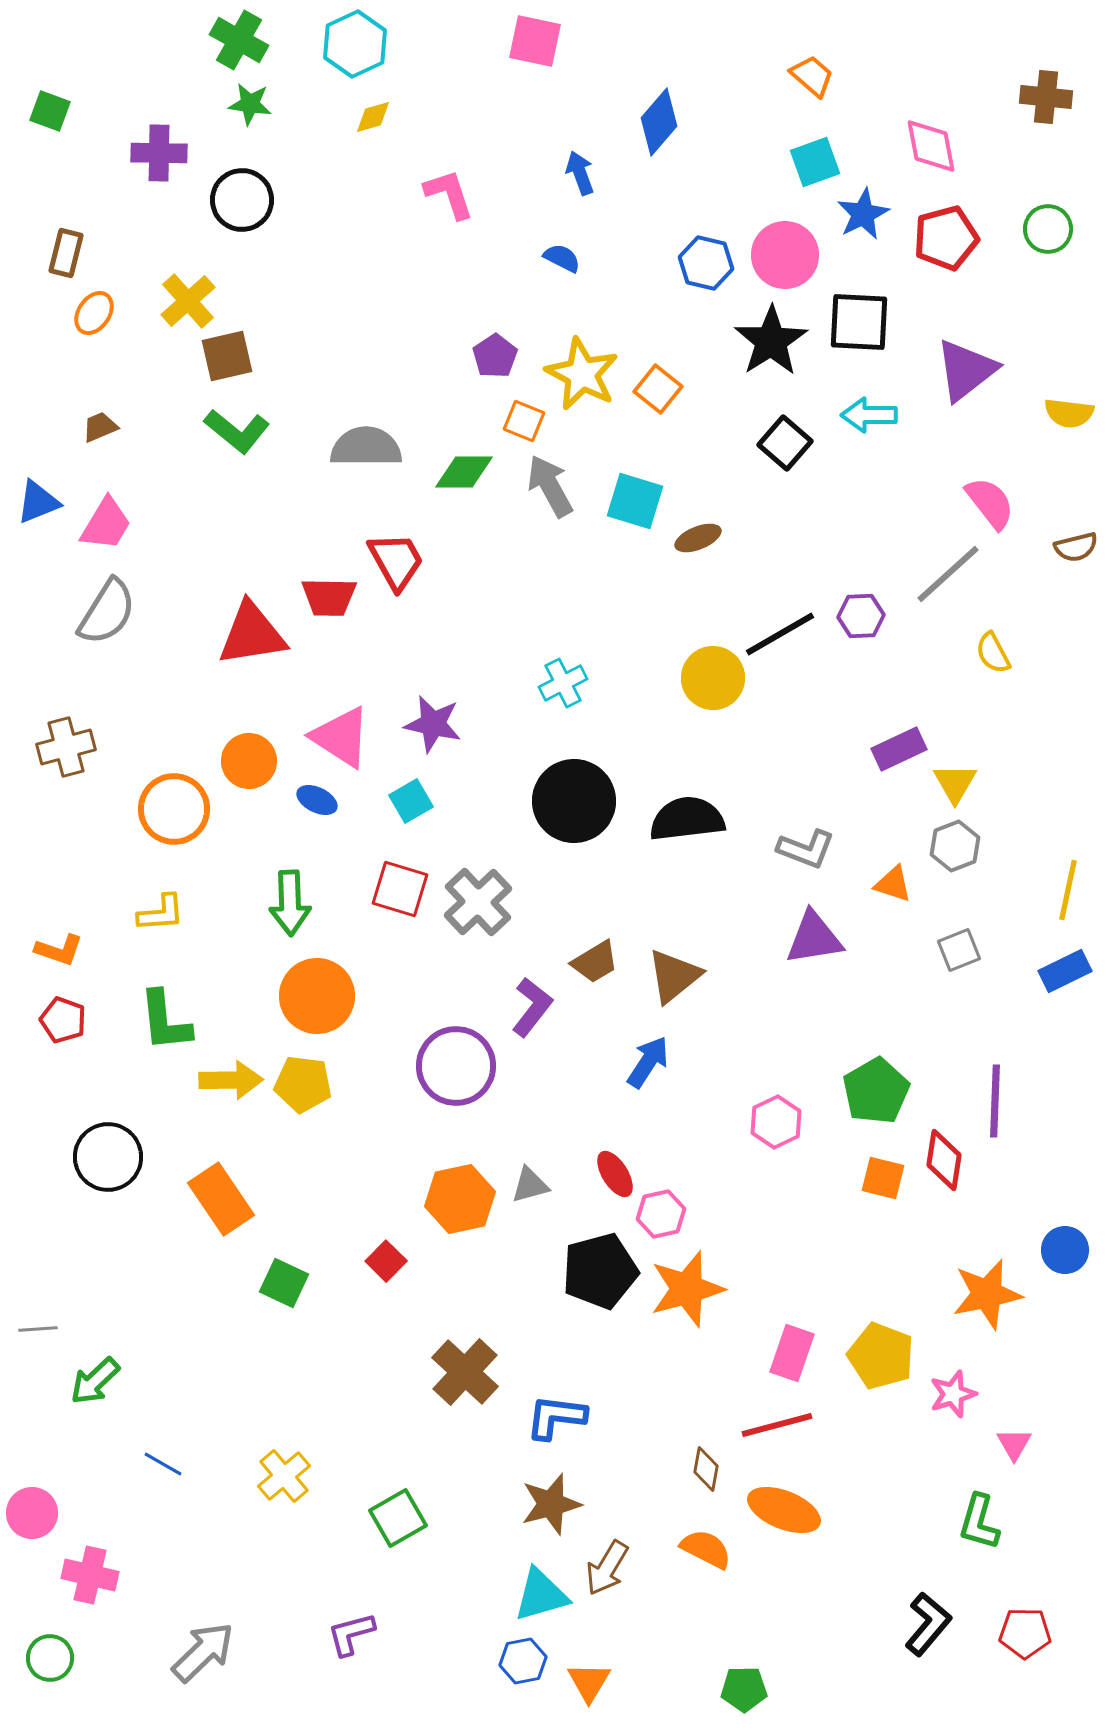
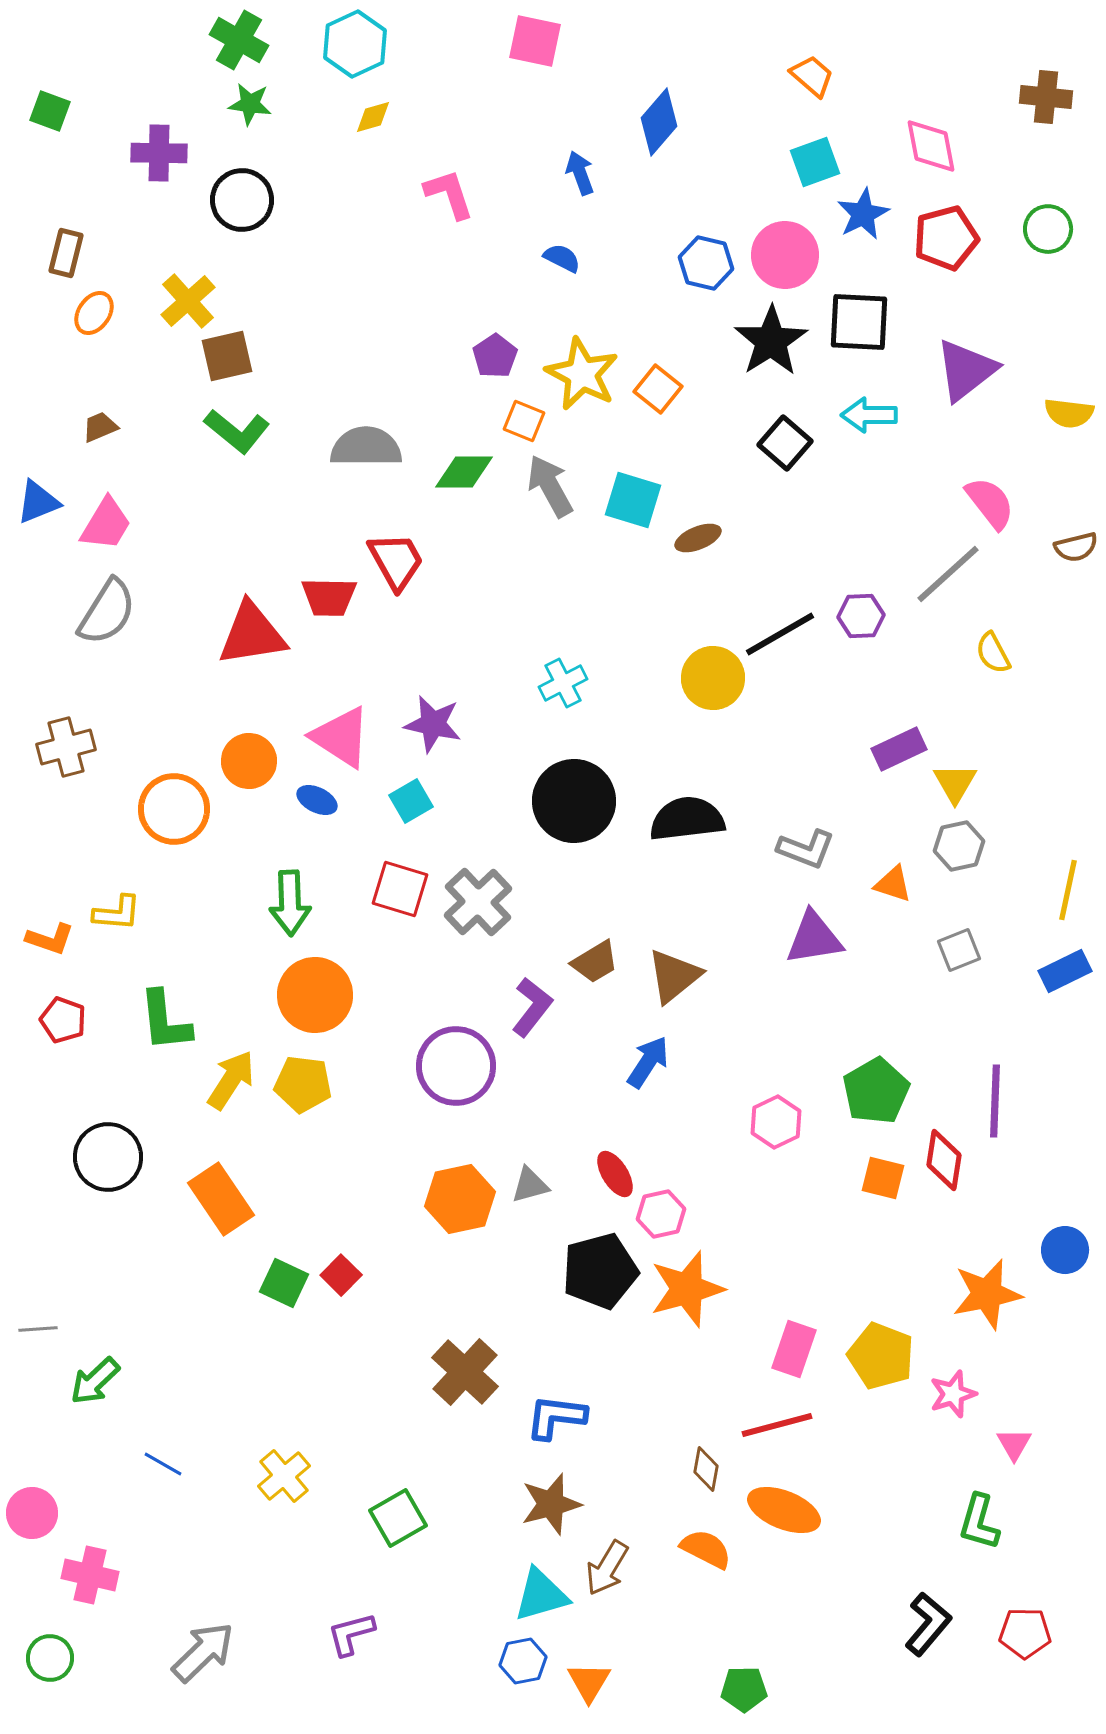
cyan square at (635, 501): moved 2 px left, 1 px up
gray hexagon at (955, 846): moved 4 px right; rotated 9 degrees clockwise
yellow L-shape at (161, 913): moved 44 px left; rotated 9 degrees clockwise
orange L-shape at (59, 950): moved 9 px left, 11 px up
orange circle at (317, 996): moved 2 px left, 1 px up
yellow arrow at (231, 1080): rotated 56 degrees counterclockwise
red square at (386, 1261): moved 45 px left, 14 px down
pink rectangle at (792, 1353): moved 2 px right, 4 px up
